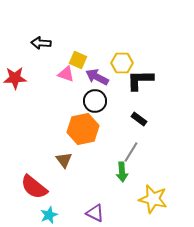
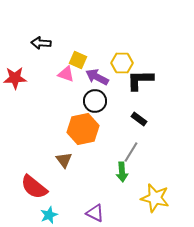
yellow star: moved 2 px right, 1 px up
